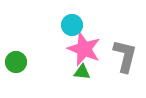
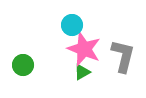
gray L-shape: moved 2 px left
green circle: moved 7 px right, 3 px down
green triangle: rotated 36 degrees counterclockwise
